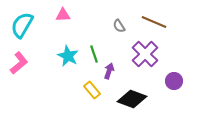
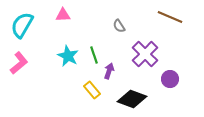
brown line: moved 16 px right, 5 px up
green line: moved 1 px down
purple circle: moved 4 px left, 2 px up
